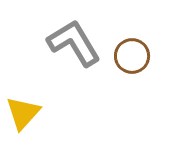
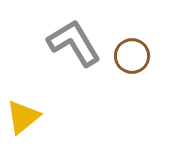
yellow triangle: moved 4 px down; rotated 9 degrees clockwise
